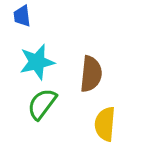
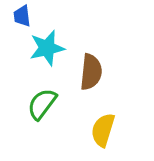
cyan star: moved 10 px right, 14 px up
brown semicircle: moved 2 px up
yellow semicircle: moved 2 px left, 6 px down; rotated 12 degrees clockwise
